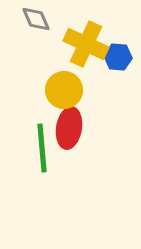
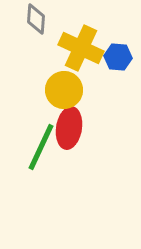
gray diamond: rotated 28 degrees clockwise
yellow cross: moved 5 px left, 4 px down
green line: moved 1 px left, 1 px up; rotated 30 degrees clockwise
